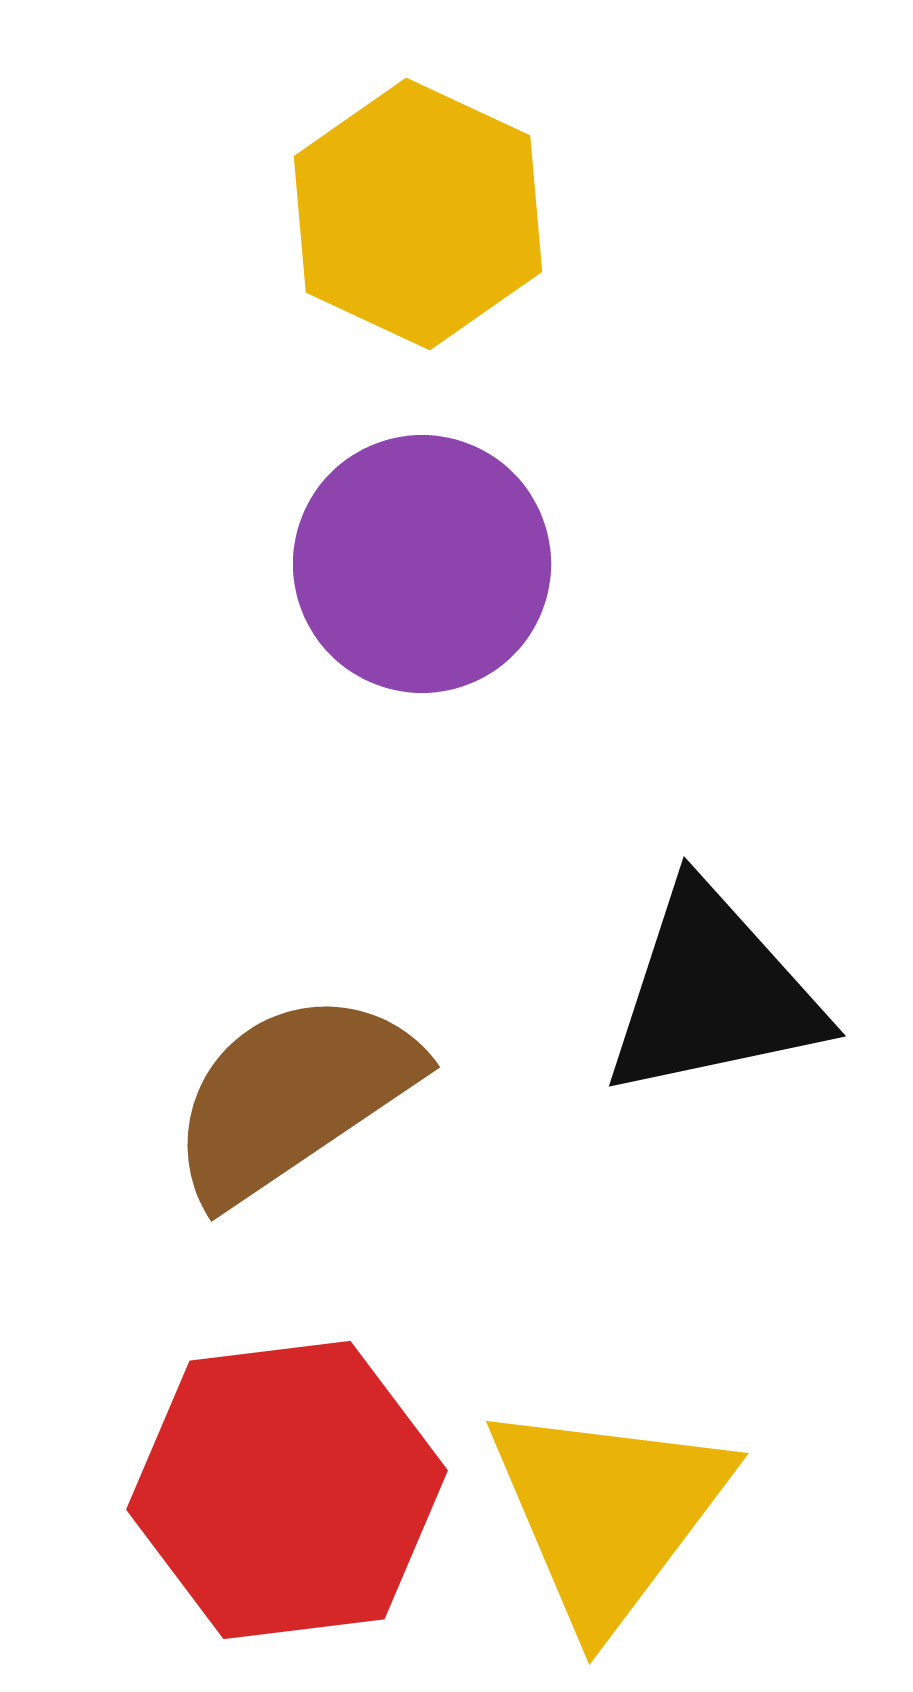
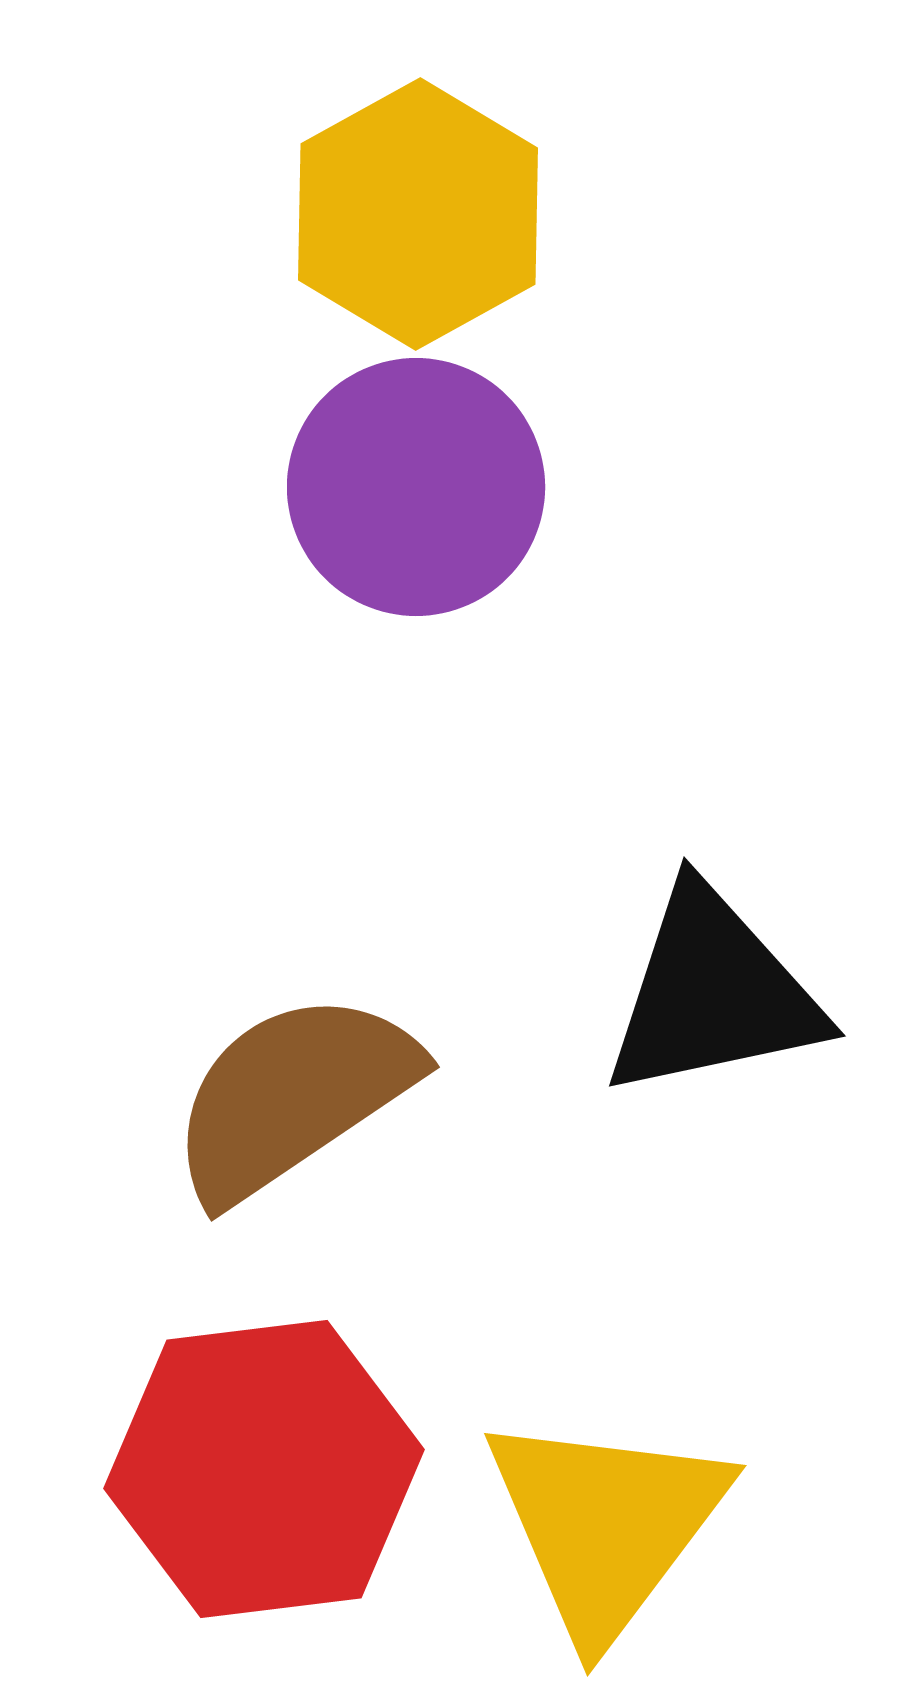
yellow hexagon: rotated 6 degrees clockwise
purple circle: moved 6 px left, 77 px up
red hexagon: moved 23 px left, 21 px up
yellow triangle: moved 2 px left, 12 px down
